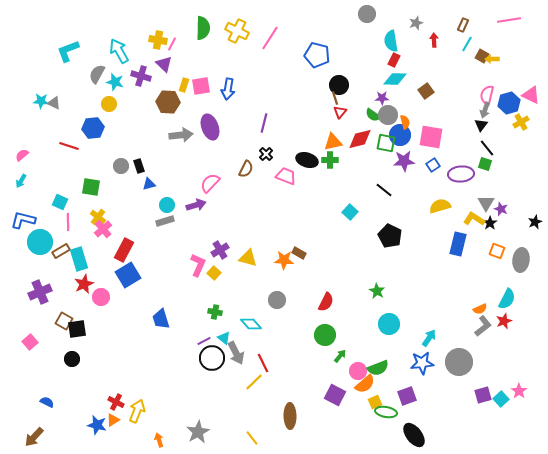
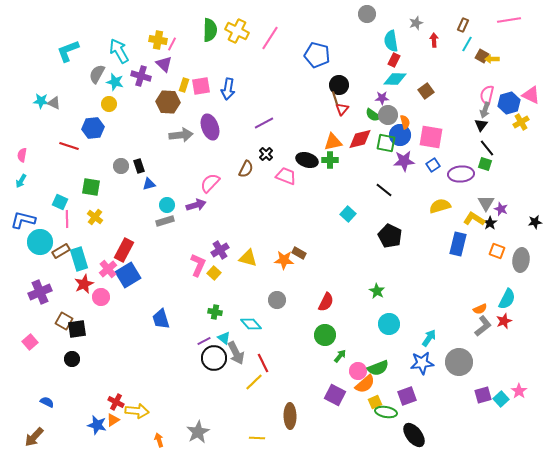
green semicircle at (203, 28): moved 7 px right, 2 px down
red triangle at (340, 112): moved 2 px right, 3 px up
purple line at (264, 123): rotated 48 degrees clockwise
pink semicircle at (22, 155): rotated 40 degrees counterclockwise
cyan square at (350, 212): moved 2 px left, 2 px down
yellow cross at (98, 217): moved 3 px left
pink line at (68, 222): moved 1 px left, 3 px up
black star at (535, 222): rotated 16 degrees clockwise
pink cross at (103, 229): moved 5 px right, 40 px down
black circle at (212, 358): moved 2 px right
yellow arrow at (137, 411): rotated 75 degrees clockwise
yellow line at (252, 438): moved 5 px right; rotated 49 degrees counterclockwise
